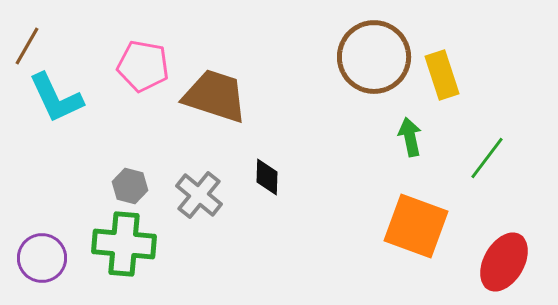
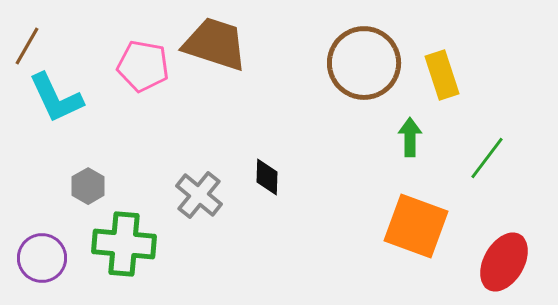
brown circle: moved 10 px left, 6 px down
brown trapezoid: moved 52 px up
green arrow: rotated 12 degrees clockwise
gray hexagon: moved 42 px left; rotated 16 degrees clockwise
